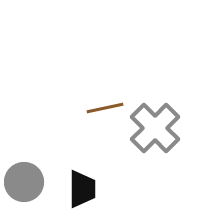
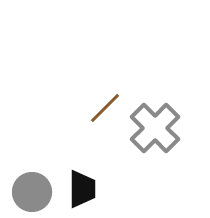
brown line: rotated 33 degrees counterclockwise
gray circle: moved 8 px right, 10 px down
